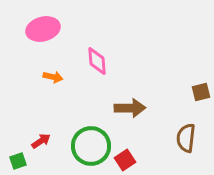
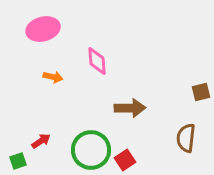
green circle: moved 4 px down
